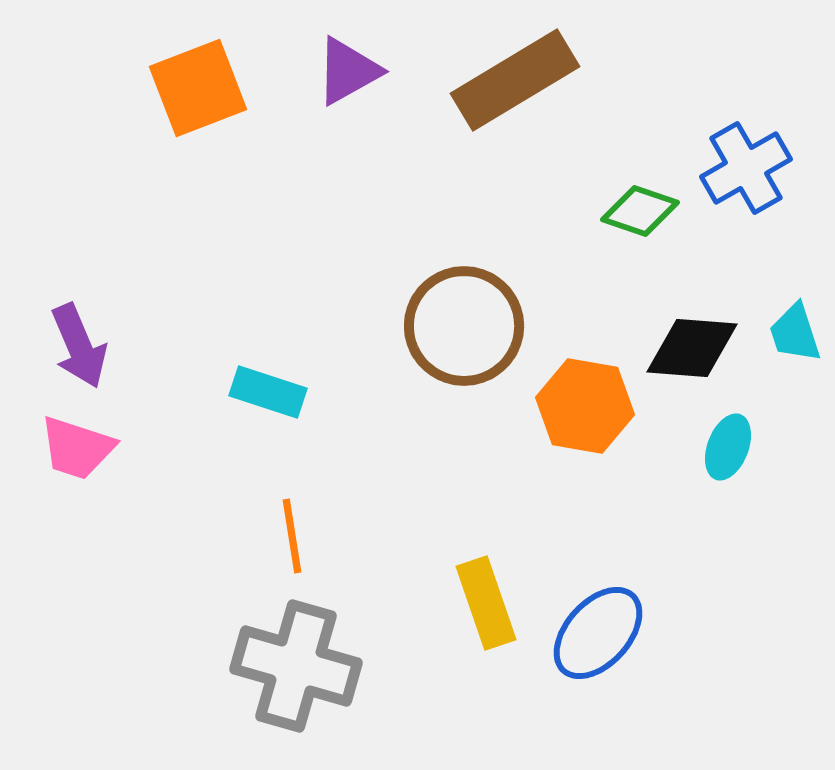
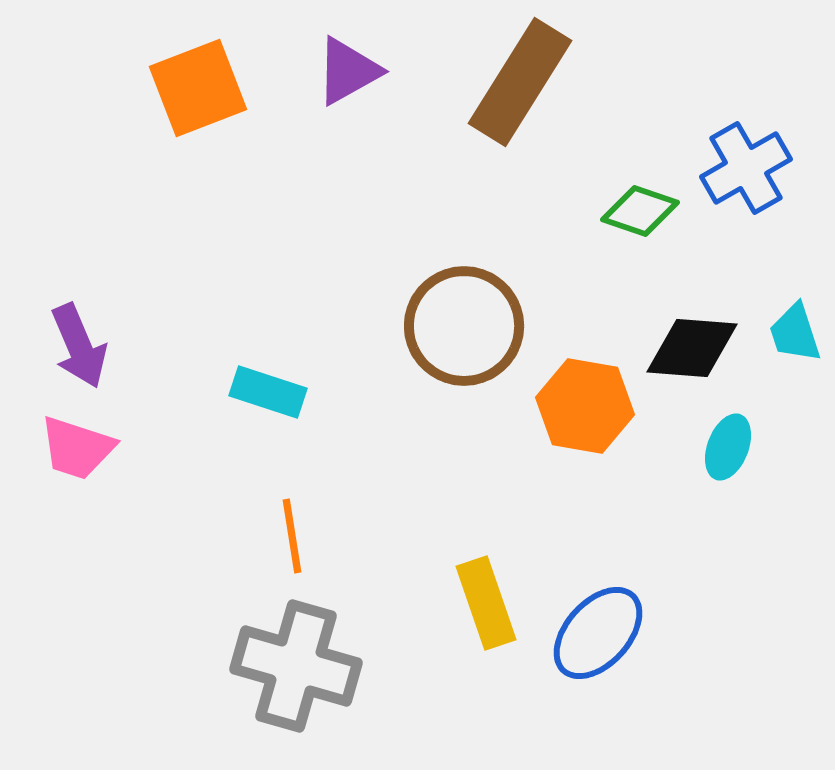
brown rectangle: moved 5 px right, 2 px down; rotated 27 degrees counterclockwise
